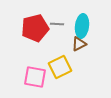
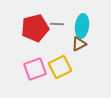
pink square: moved 8 px up; rotated 30 degrees counterclockwise
